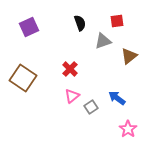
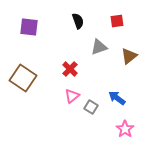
black semicircle: moved 2 px left, 2 px up
purple square: rotated 30 degrees clockwise
gray triangle: moved 4 px left, 6 px down
gray square: rotated 24 degrees counterclockwise
pink star: moved 3 px left
